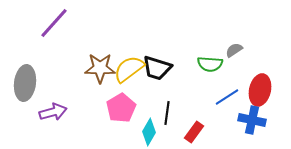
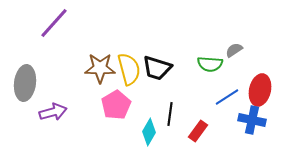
yellow semicircle: rotated 112 degrees clockwise
pink pentagon: moved 5 px left, 3 px up
black line: moved 3 px right, 1 px down
red rectangle: moved 4 px right, 1 px up
